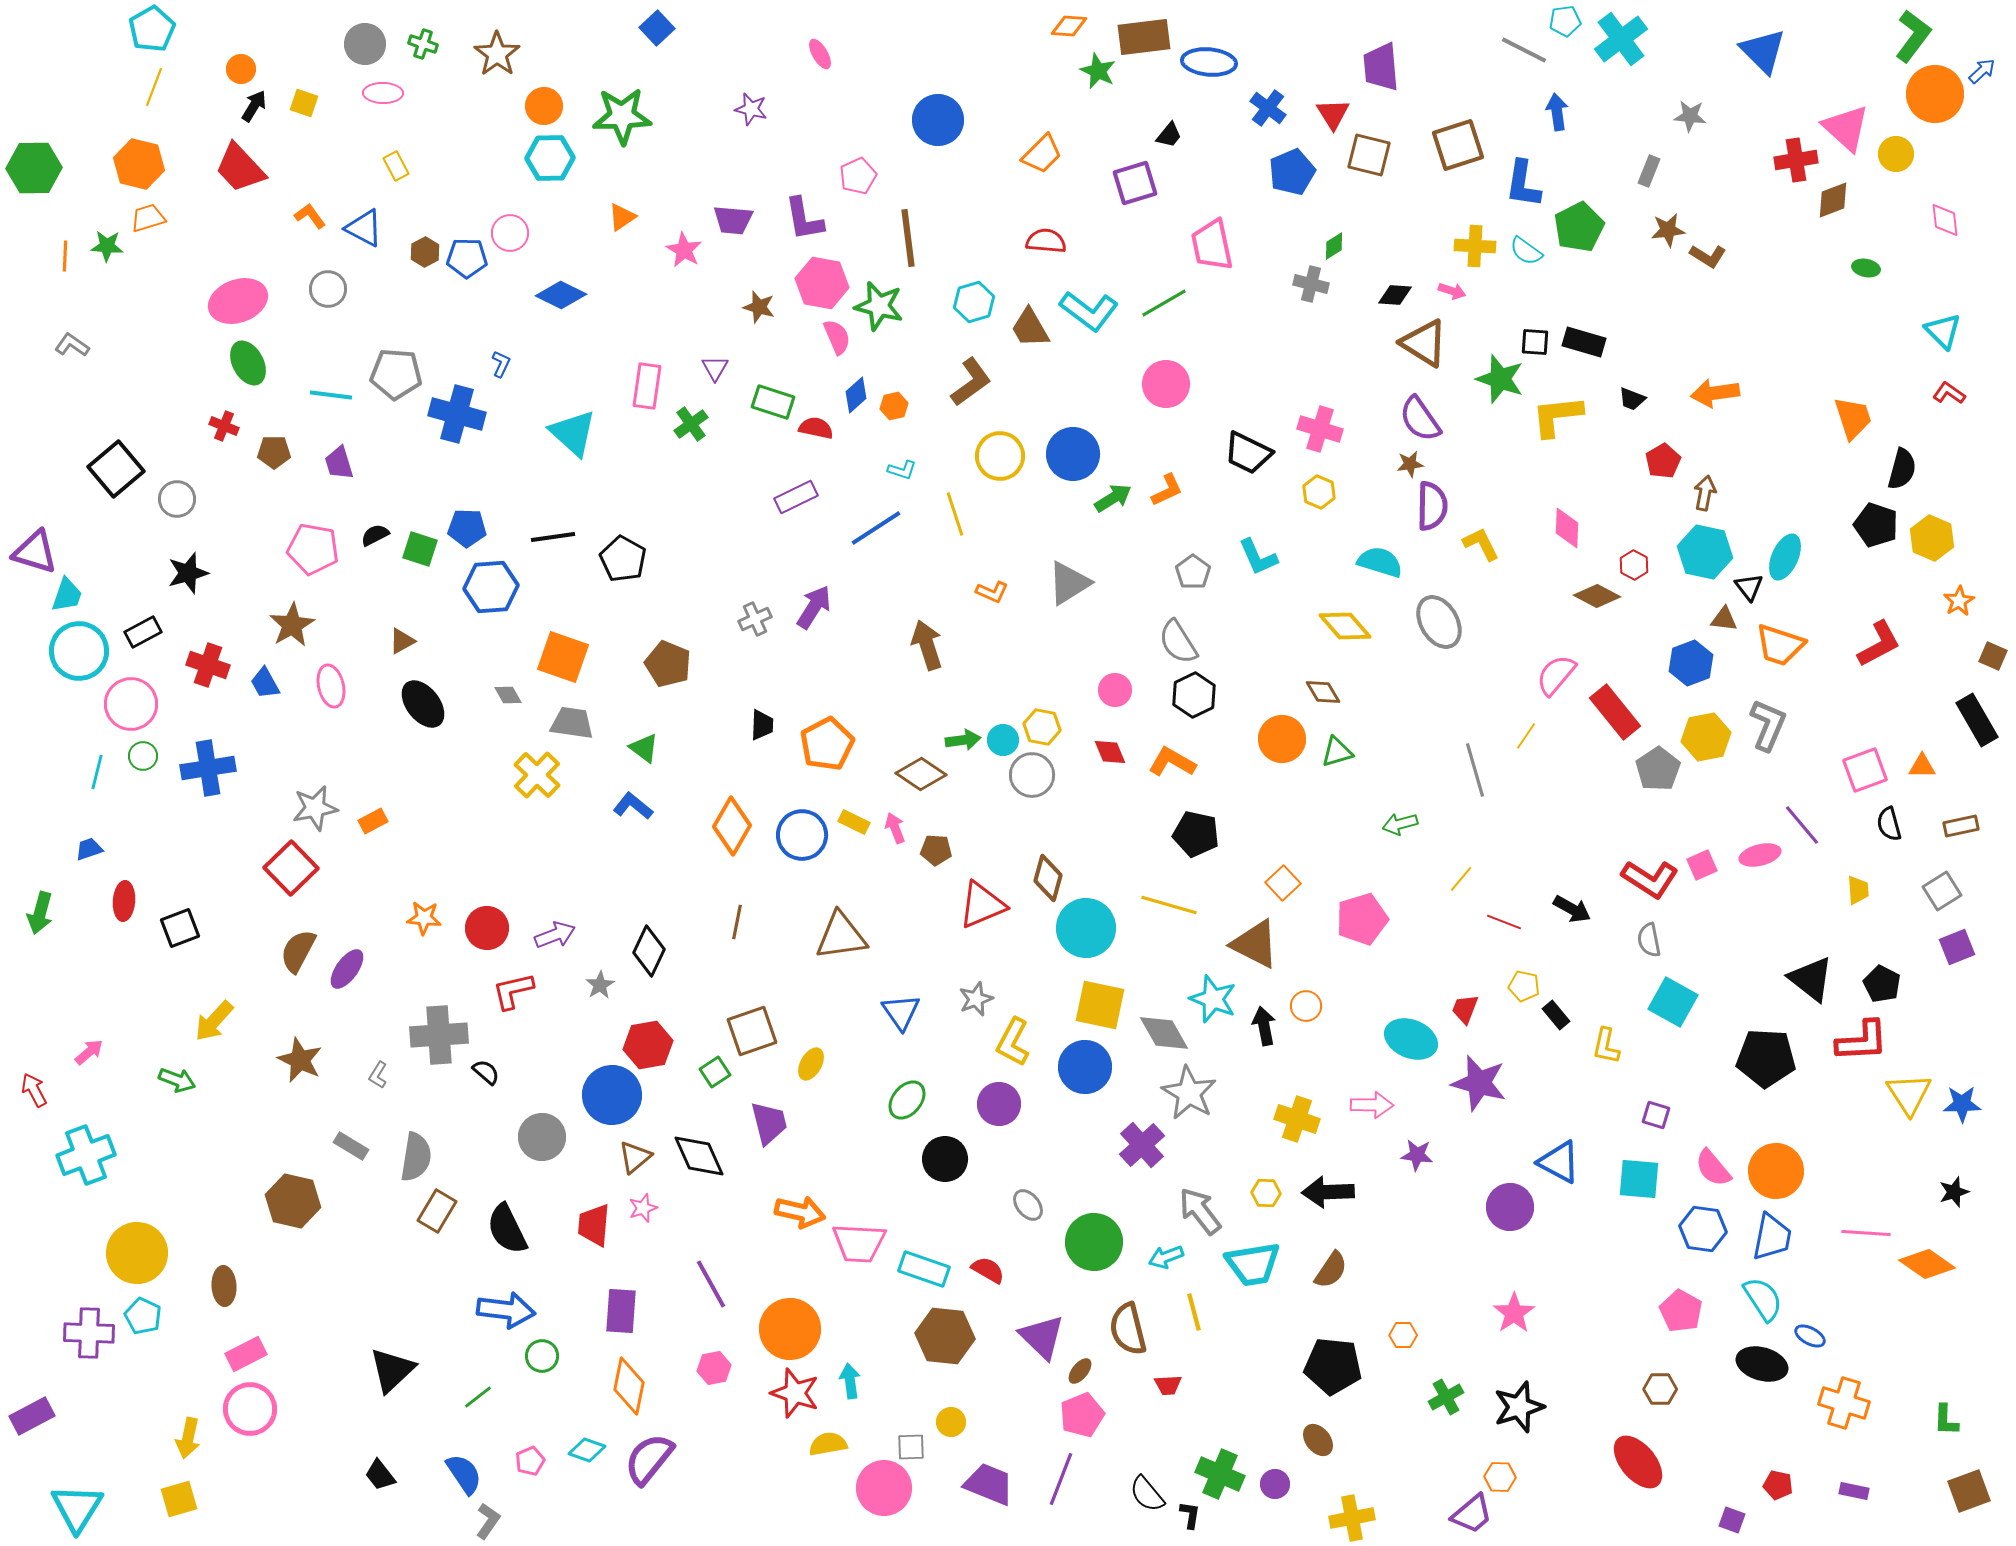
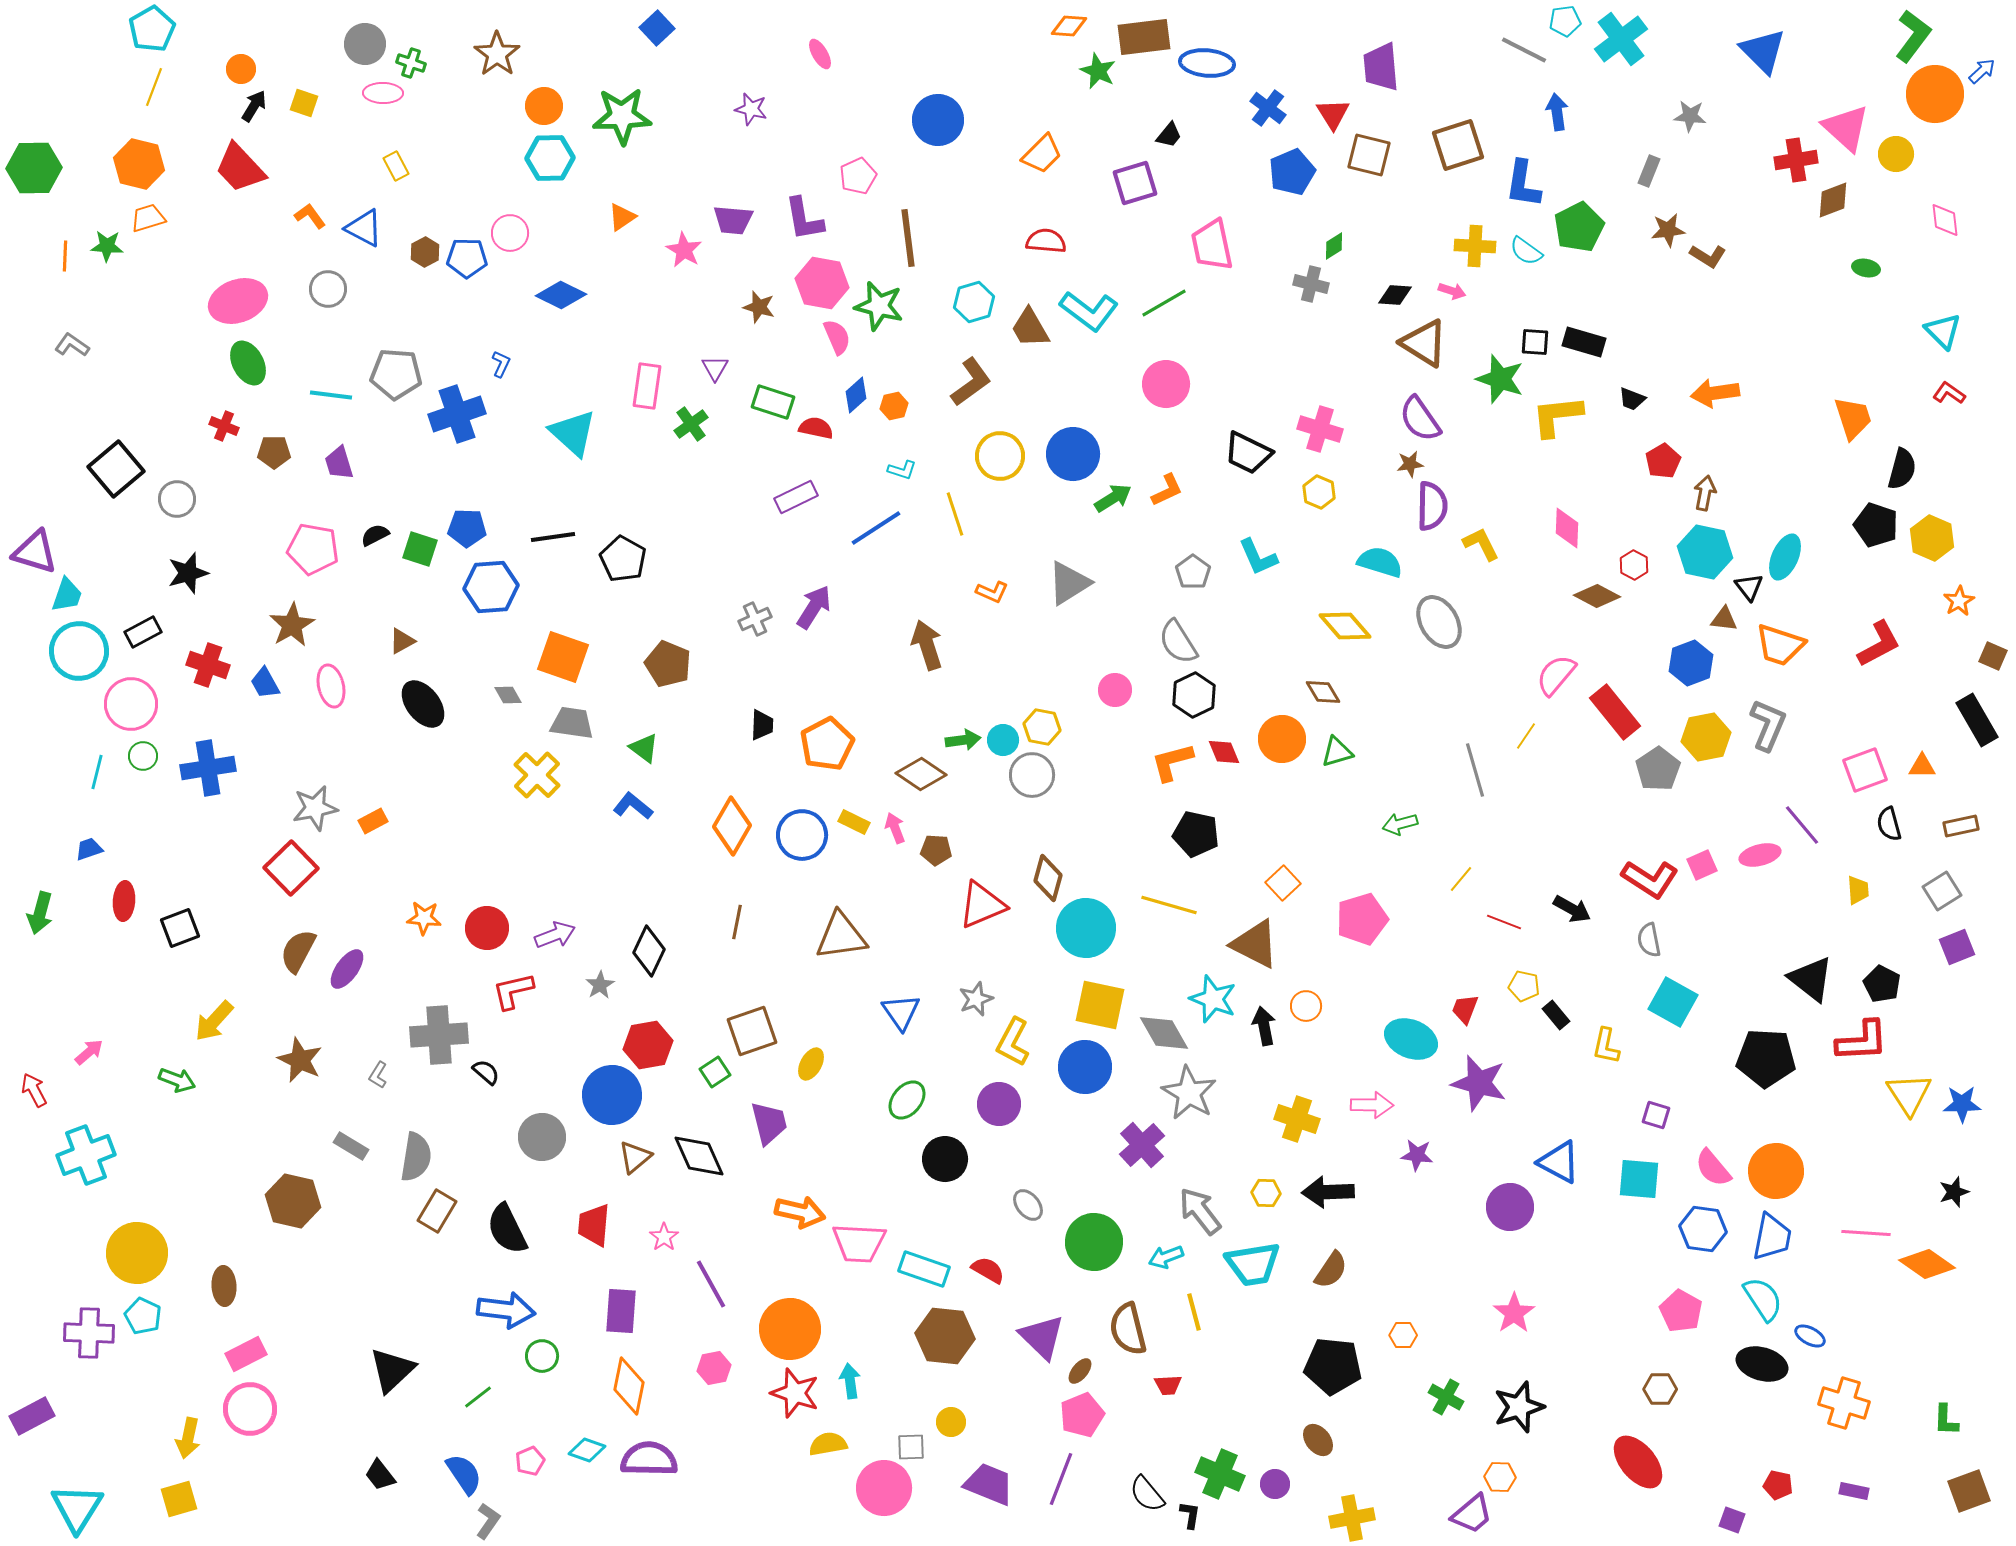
green cross at (423, 44): moved 12 px left, 19 px down
blue ellipse at (1209, 62): moved 2 px left, 1 px down
blue cross at (457, 414): rotated 34 degrees counterclockwise
red diamond at (1110, 752): moved 114 px right
orange L-shape at (1172, 762): rotated 45 degrees counterclockwise
pink star at (643, 1208): moved 21 px right, 29 px down; rotated 16 degrees counterclockwise
green cross at (1446, 1397): rotated 32 degrees counterclockwise
purple semicircle at (649, 1459): rotated 52 degrees clockwise
